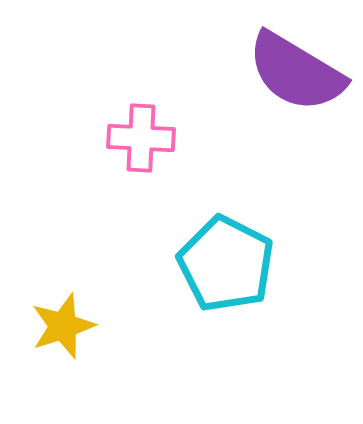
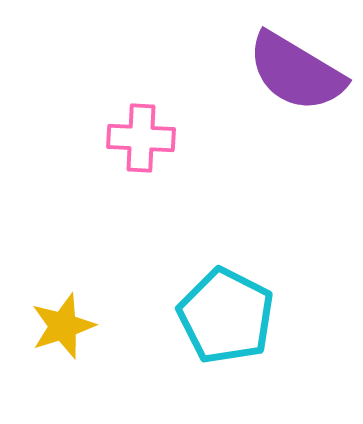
cyan pentagon: moved 52 px down
